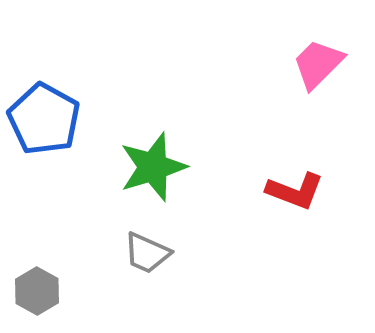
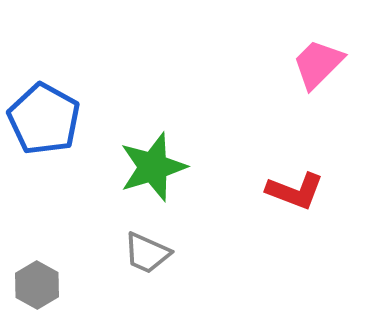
gray hexagon: moved 6 px up
